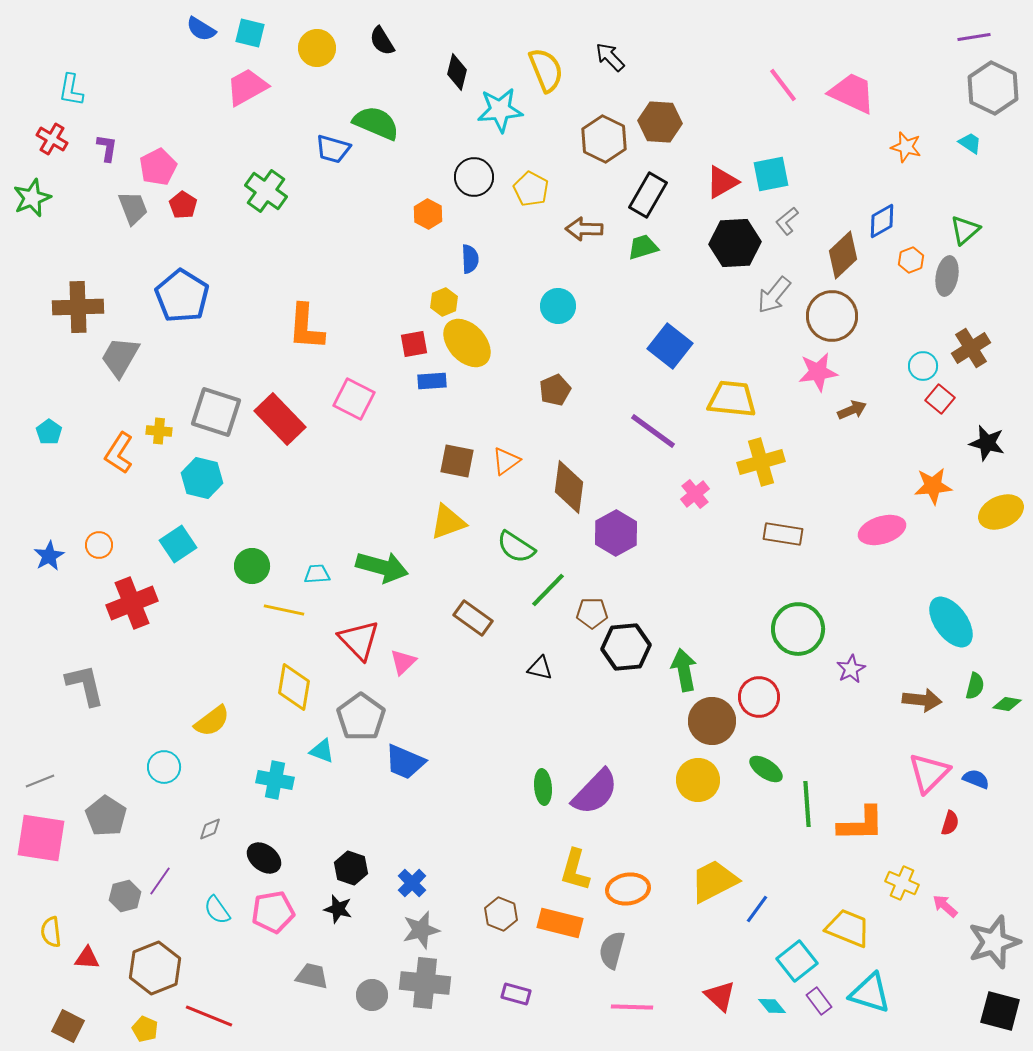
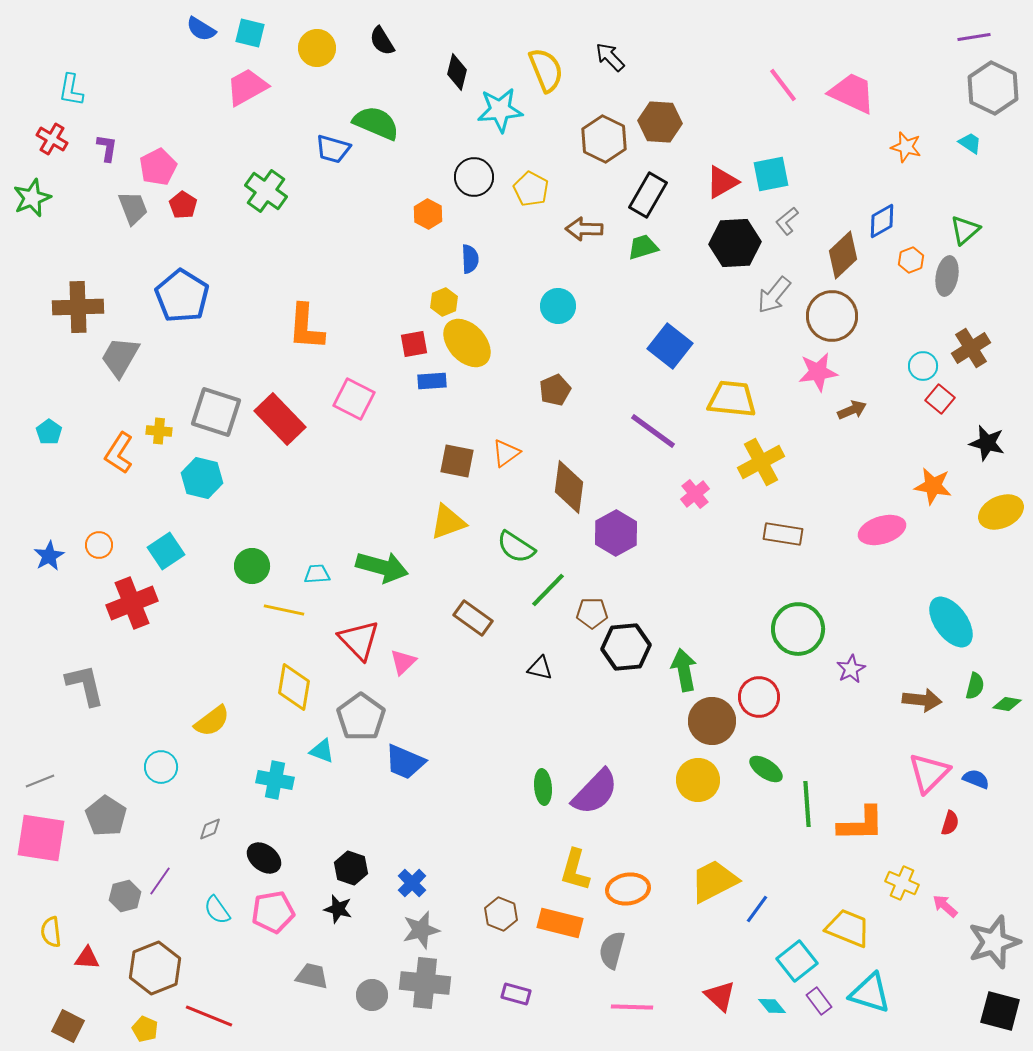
orange triangle at (506, 461): moved 8 px up
yellow cross at (761, 462): rotated 12 degrees counterclockwise
orange star at (933, 486): rotated 15 degrees clockwise
cyan square at (178, 544): moved 12 px left, 7 px down
cyan circle at (164, 767): moved 3 px left
